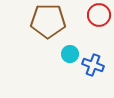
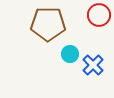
brown pentagon: moved 3 px down
blue cross: rotated 25 degrees clockwise
